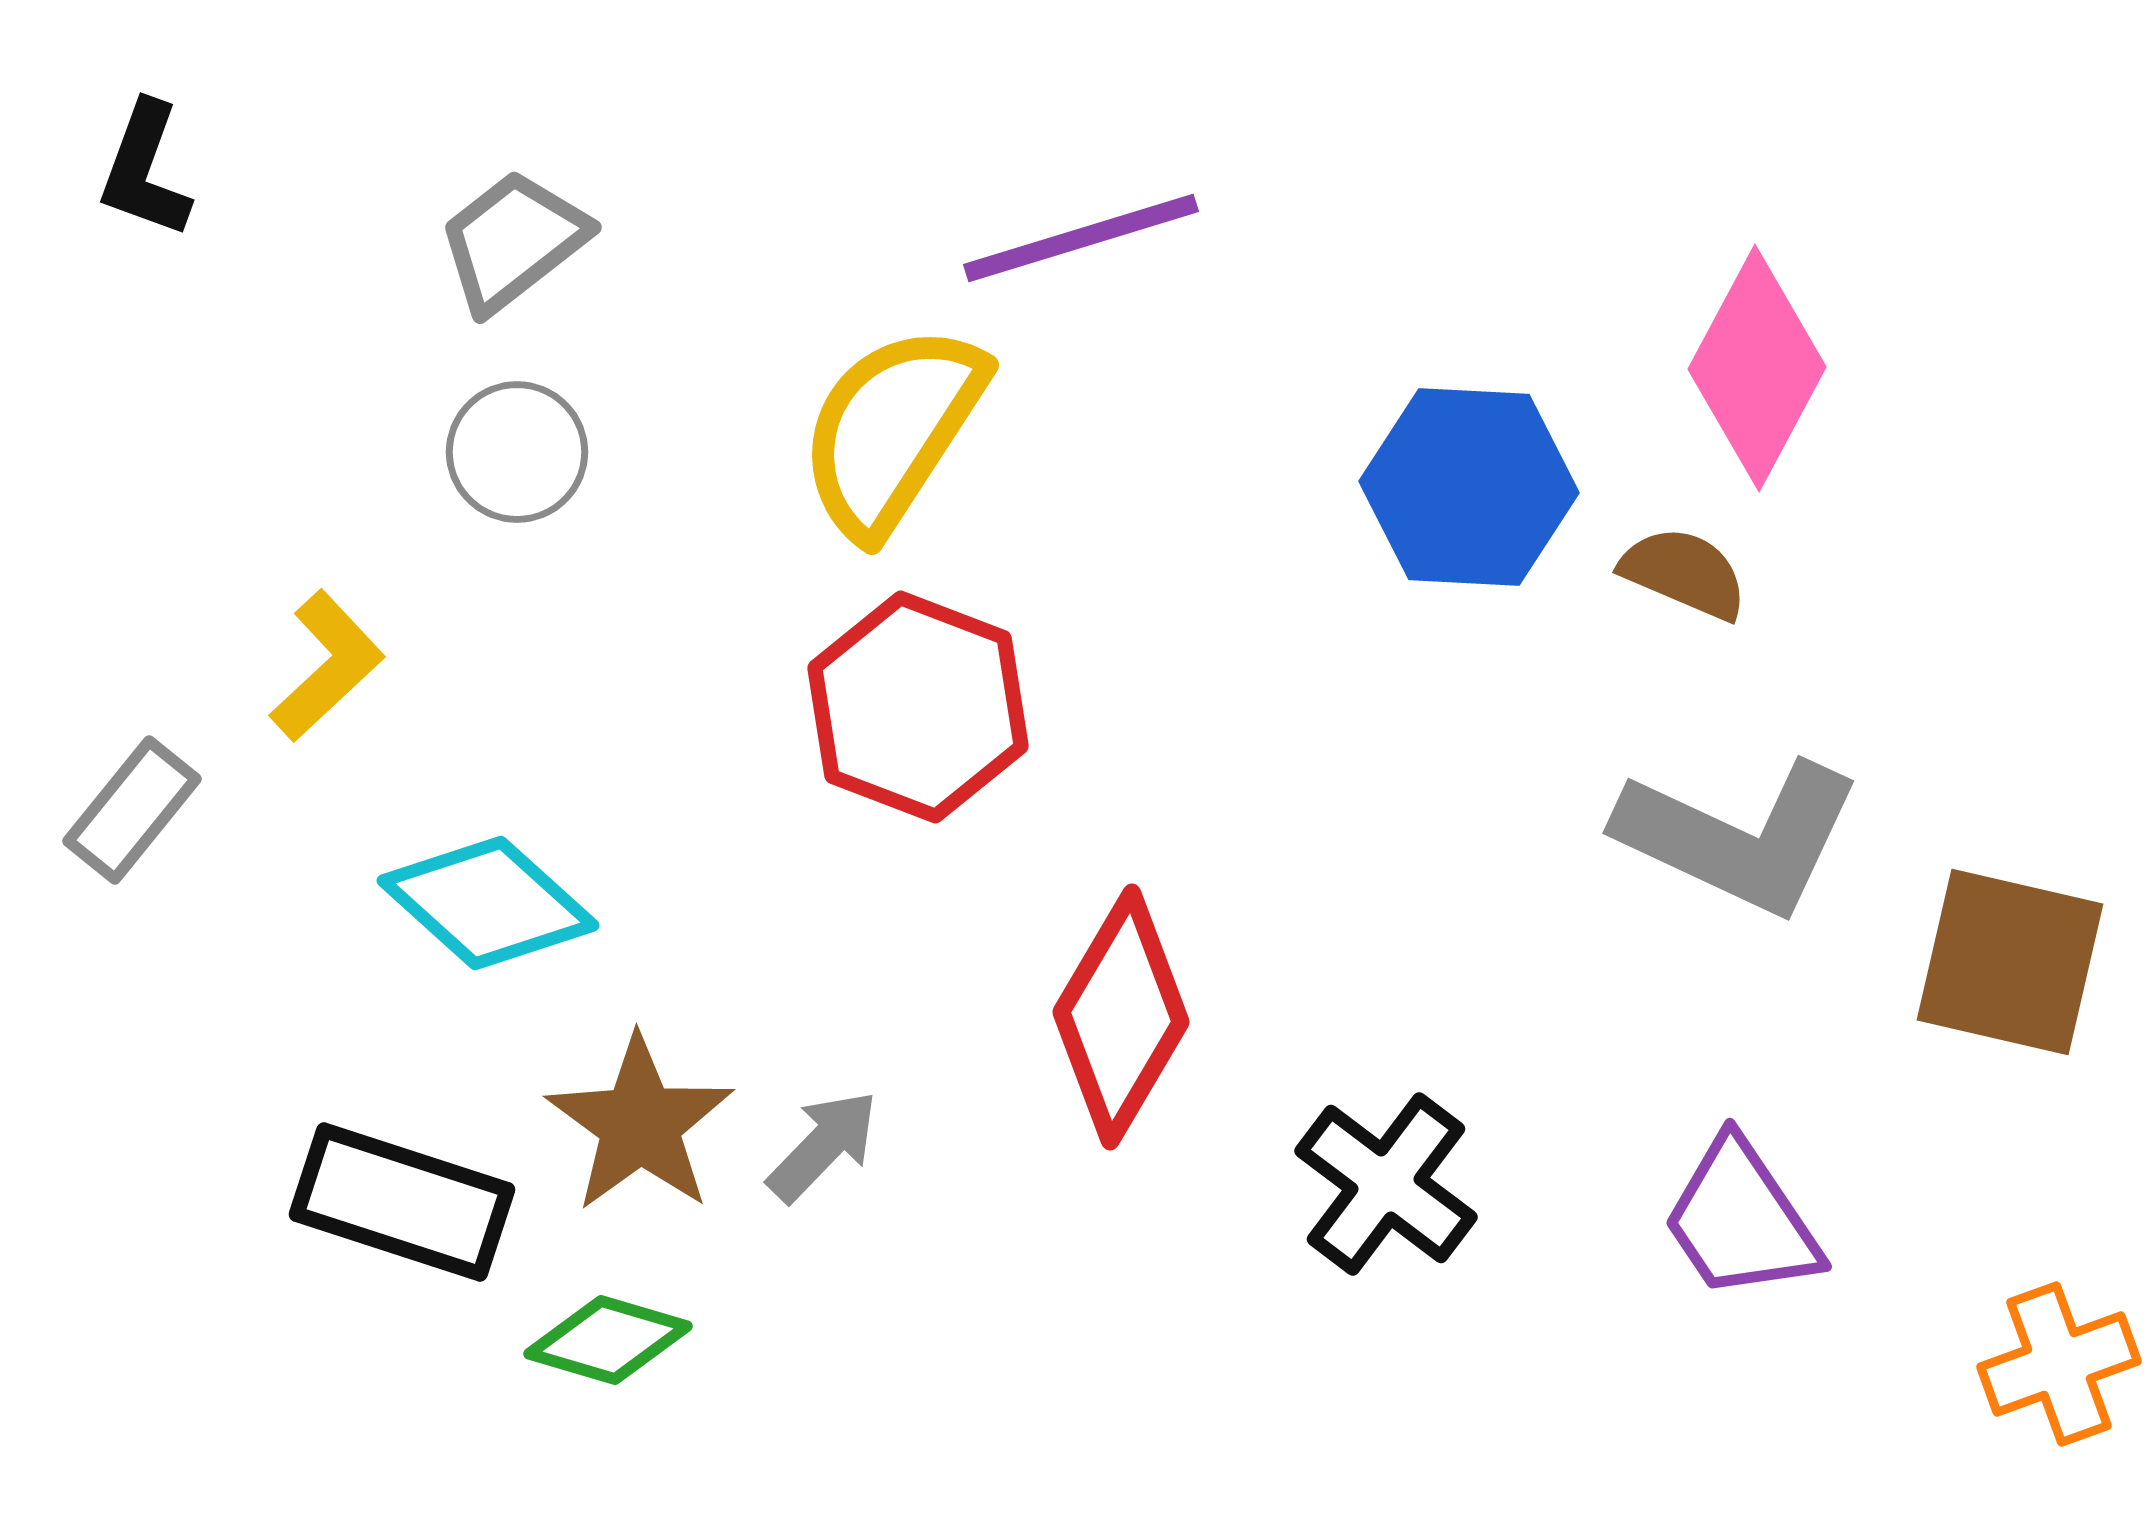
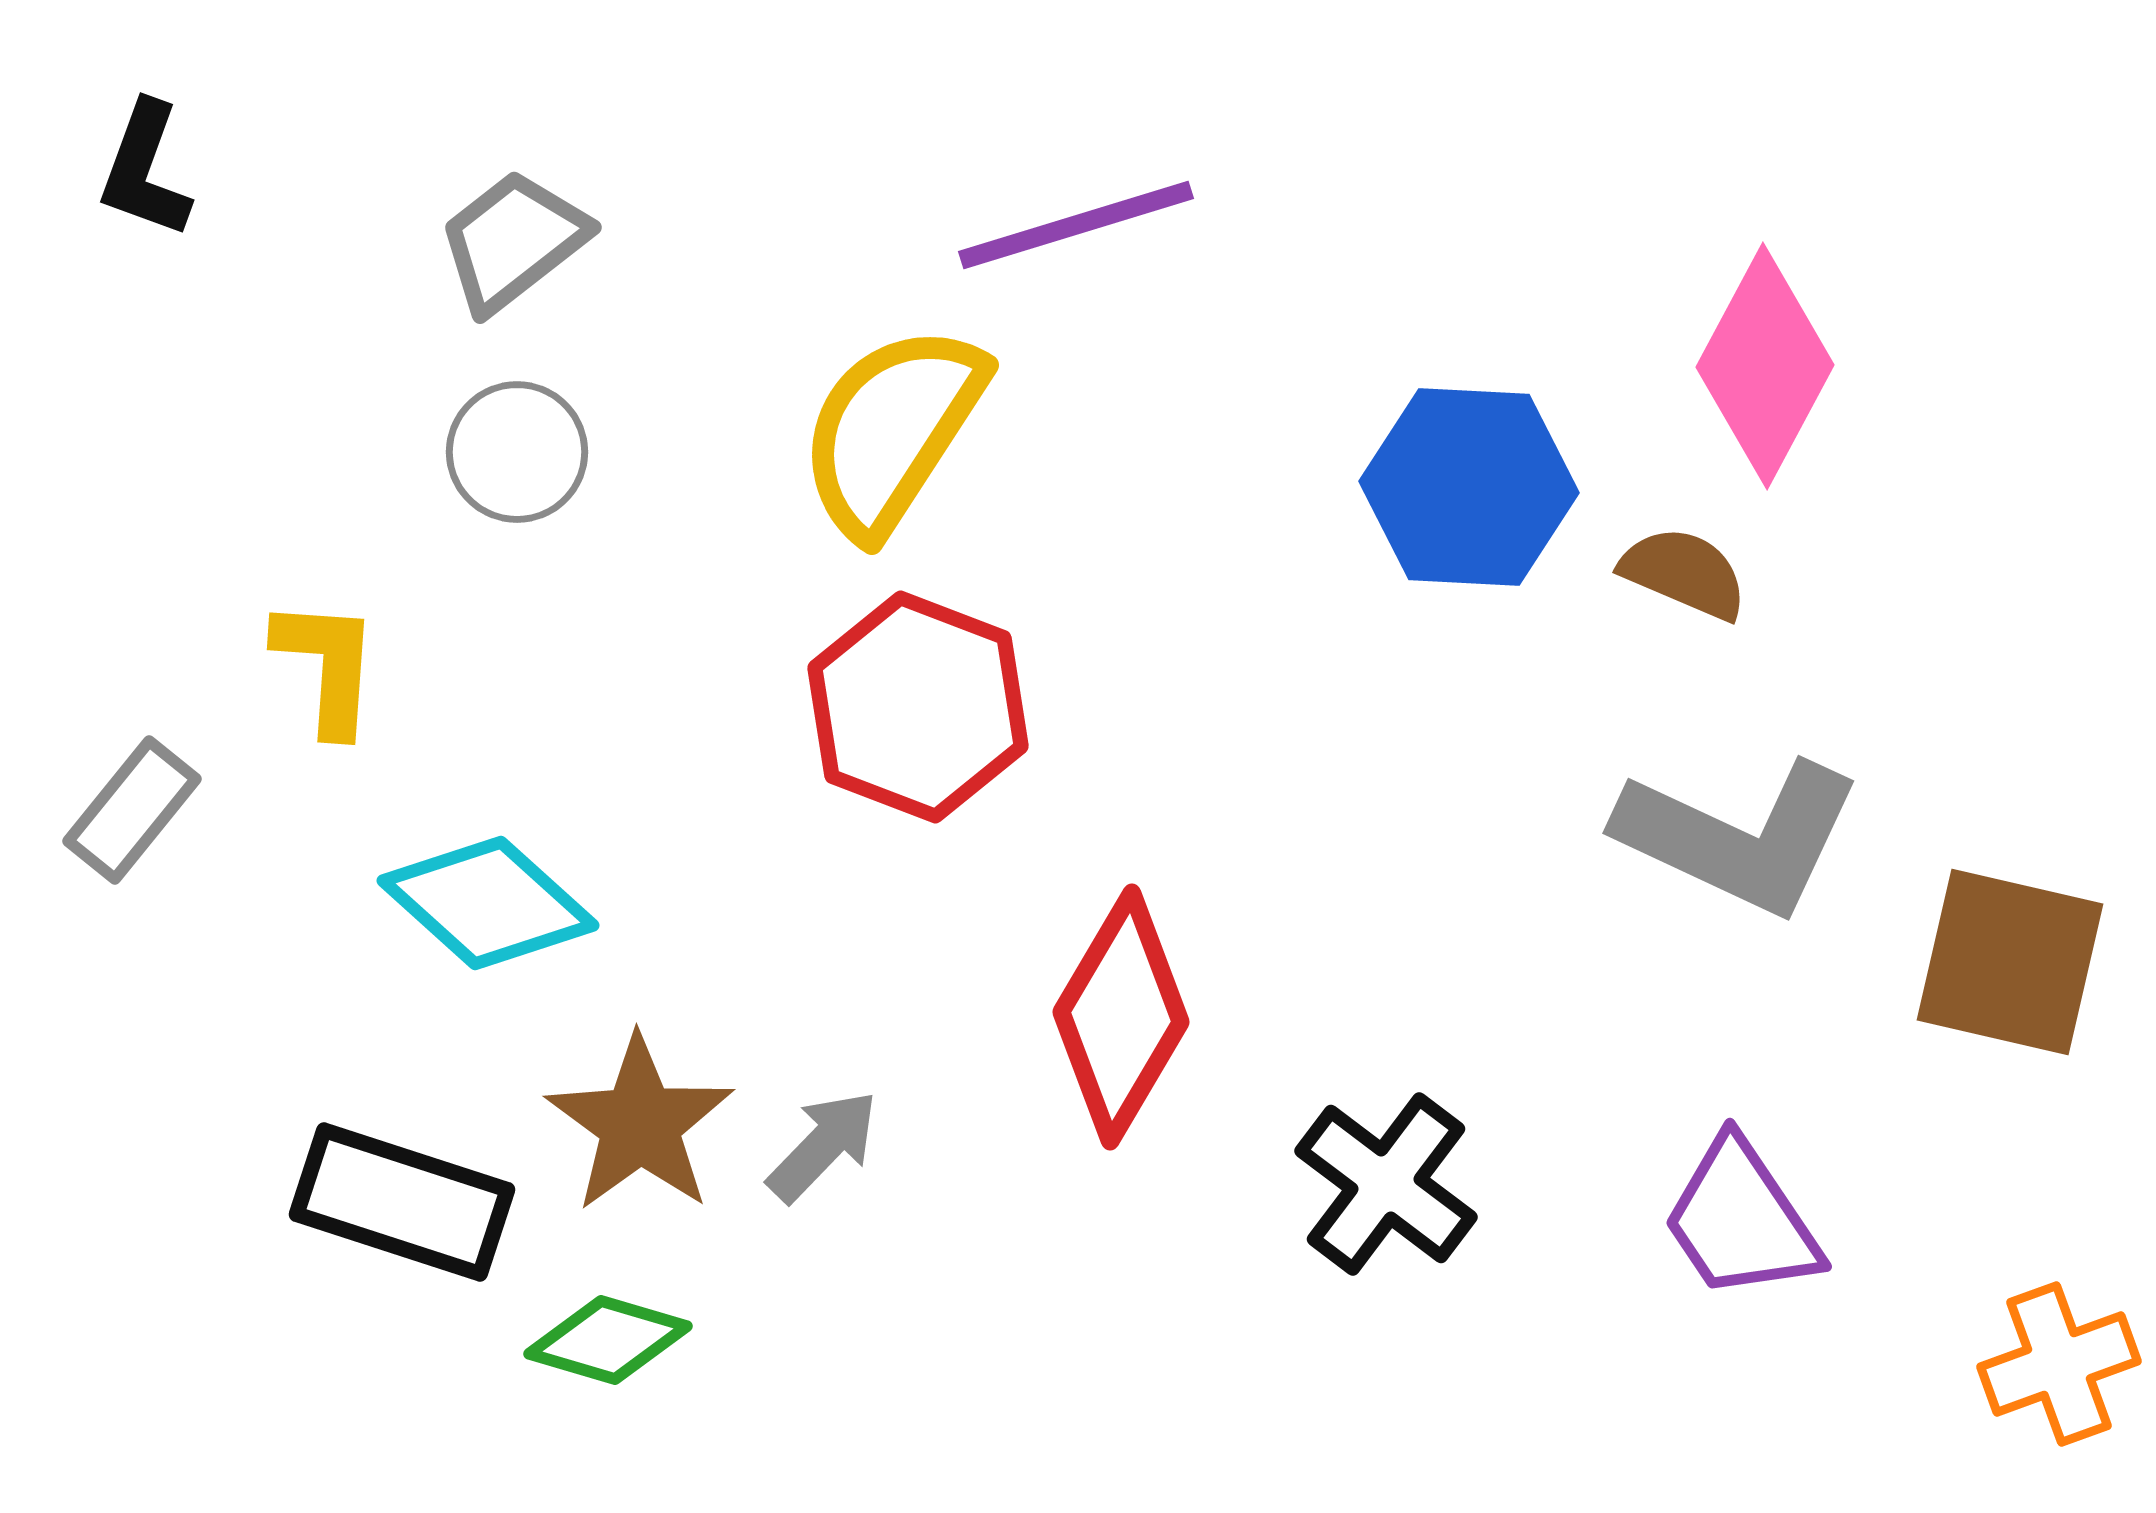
purple line: moved 5 px left, 13 px up
pink diamond: moved 8 px right, 2 px up
yellow L-shape: rotated 43 degrees counterclockwise
